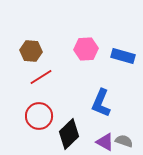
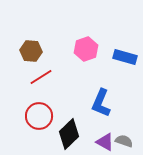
pink hexagon: rotated 15 degrees counterclockwise
blue rectangle: moved 2 px right, 1 px down
